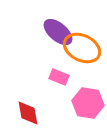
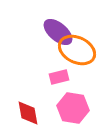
orange ellipse: moved 5 px left, 2 px down
pink rectangle: rotated 36 degrees counterclockwise
pink hexagon: moved 15 px left, 5 px down
